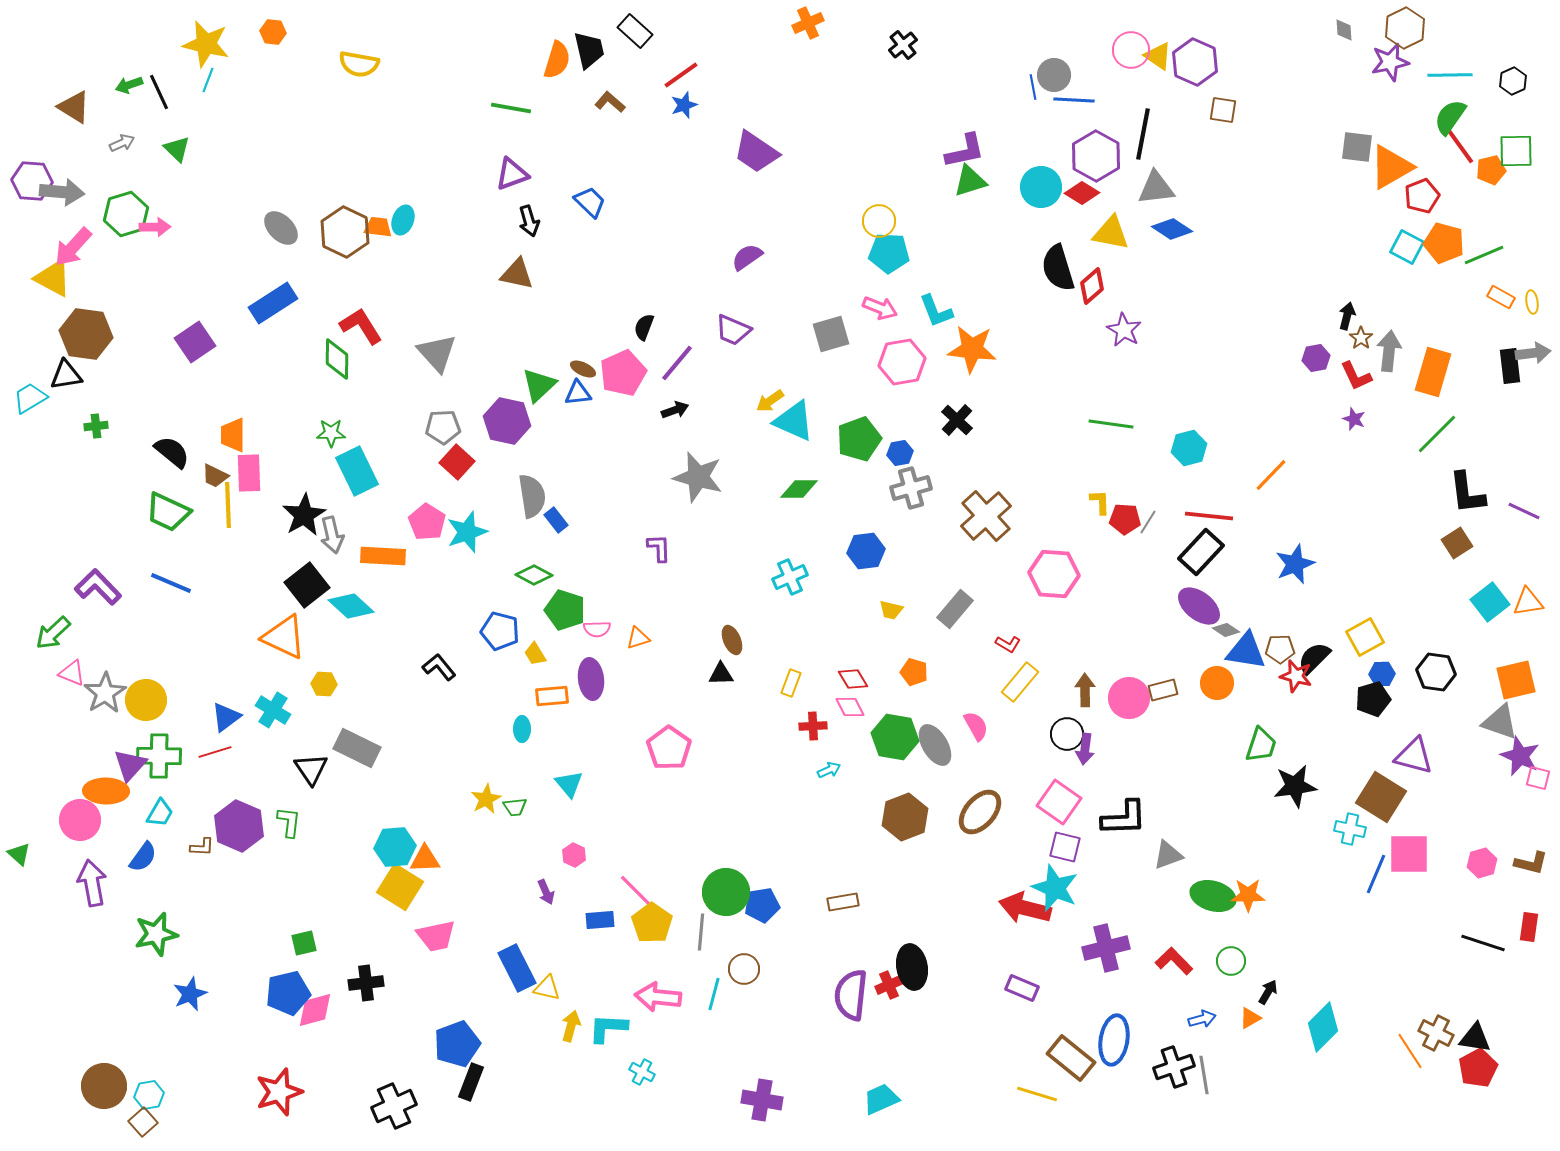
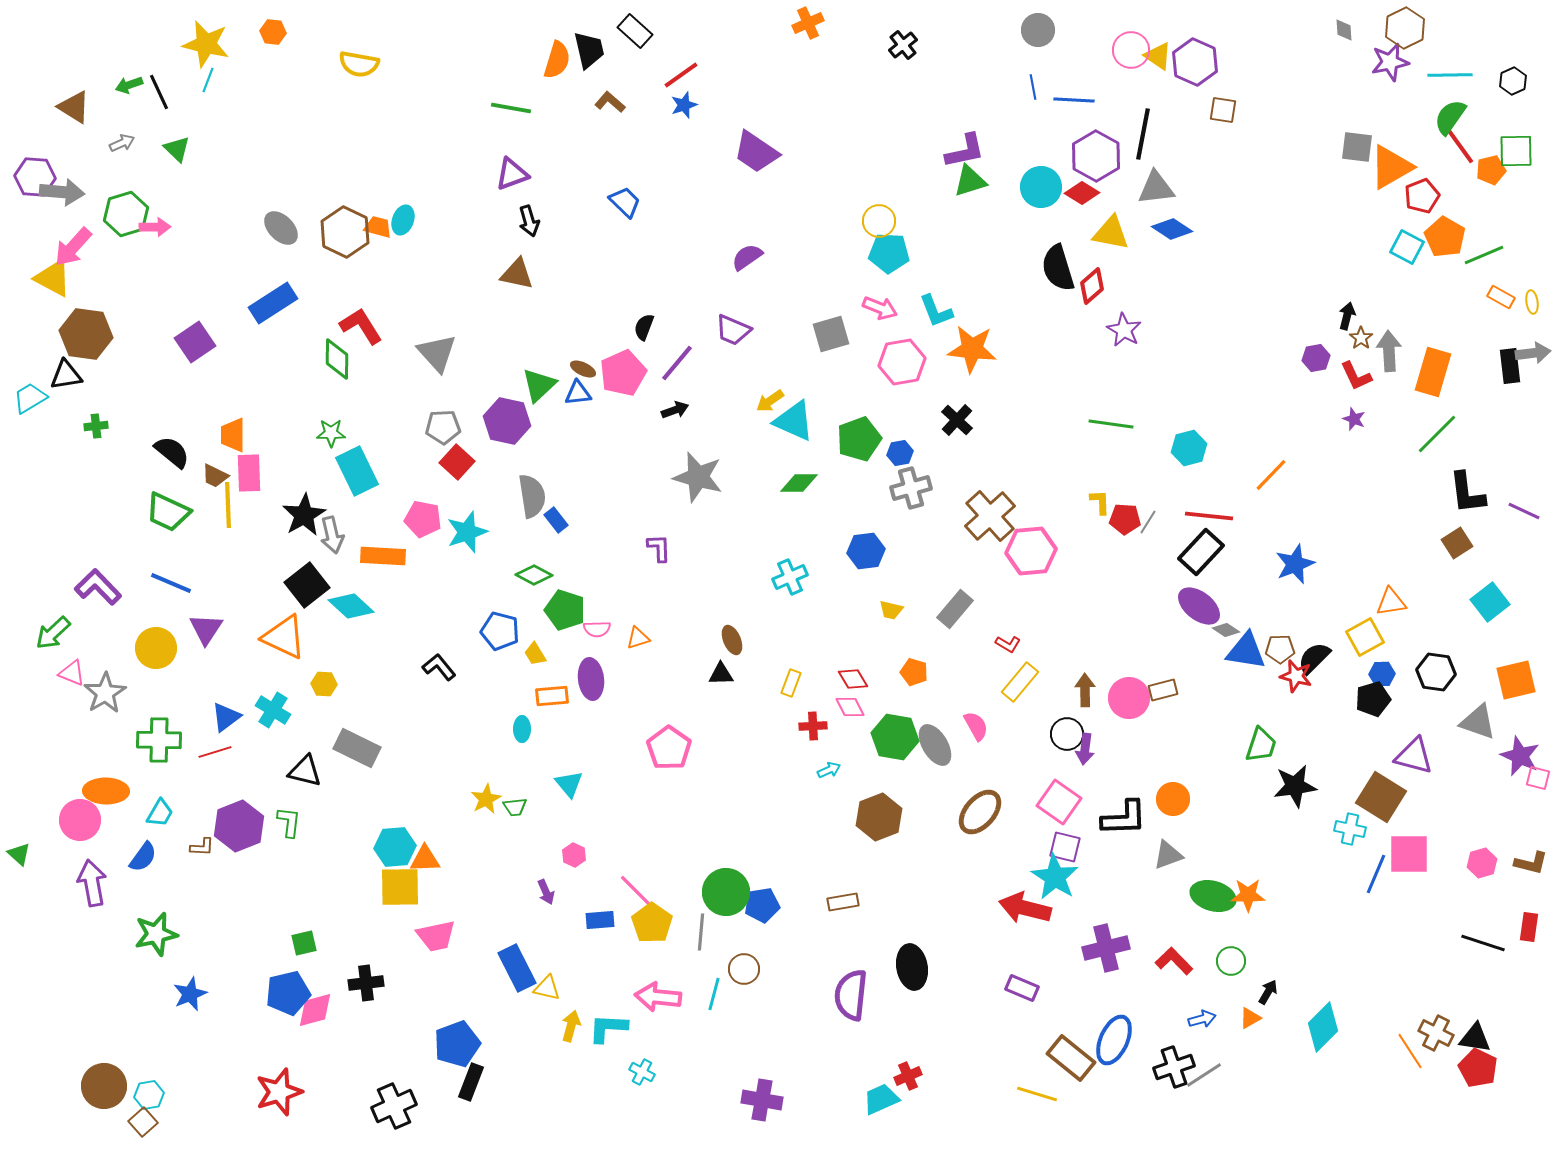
gray circle at (1054, 75): moved 16 px left, 45 px up
purple hexagon at (32, 181): moved 3 px right, 4 px up
blue trapezoid at (590, 202): moved 35 px right
orange trapezoid at (378, 227): rotated 8 degrees clockwise
orange pentagon at (1444, 243): moved 1 px right, 6 px up; rotated 15 degrees clockwise
gray arrow at (1389, 351): rotated 9 degrees counterclockwise
green diamond at (799, 489): moved 6 px up
brown cross at (986, 516): moved 4 px right
pink pentagon at (427, 522): moved 4 px left, 3 px up; rotated 21 degrees counterclockwise
pink hexagon at (1054, 574): moved 23 px left, 23 px up; rotated 9 degrees counterclockwise
orange triangle at (1528, 602): moved 137 px left
orange circle at (1217, 683): moved 44 px left, 116 px down
yellow circle at (146, 700): moved 10 px right, 52 px up
gray triangle at (1500, 722): moved 22 px left
green cross at (159, 756): moved 16 px up
purple triangle at (130, 765): moved 76 px right, 136 px up; rotated 9 degrees counterclockwise
black triangle at (311, 769): moved 6 px left, 2 px down; rotated 42 degrees counterclockwise
brown hexagon at (905, 817): moved 26 px left
purple hexagon at (239, 826): rotated 15 degrees clockwise
yellow square at (400, 887): rotated 33 degrees counterclockwise
cyan star at (1055, 888): moved 11 px up; rotated 9 degrees clockwise
red cross at (889, 985): moved 19 px right, 91 px down
blue ellipse at (1114, 1040): rotated 15 degrees clockwise
red pentagon at (1478, 1068): rotated 18 degrees counterclockwise
gray line at (1204, 1075): rotated 66 degrees clockwise
